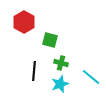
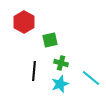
green square: rotated 28 degrees counterclockwise
cyan line: moved 1 px down
